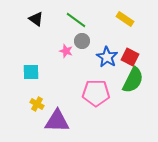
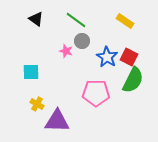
yellow rectangle: moved 2 px down
red square: moved 1 px left
